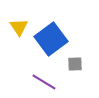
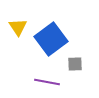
yellow triangle: moved 1 px left
purple line: moved 3 px right; rotated 20 degrees counterclockwise
